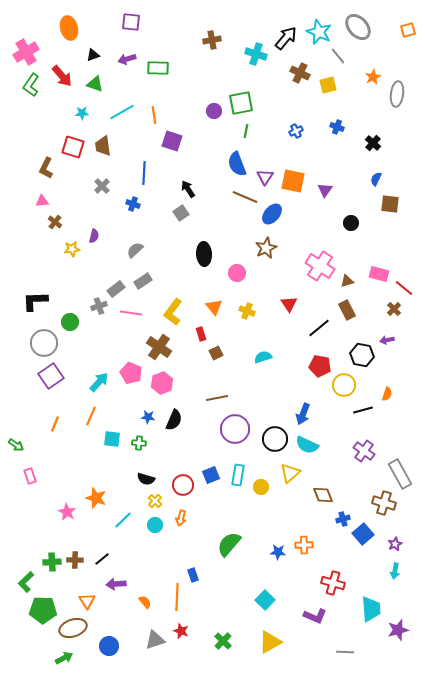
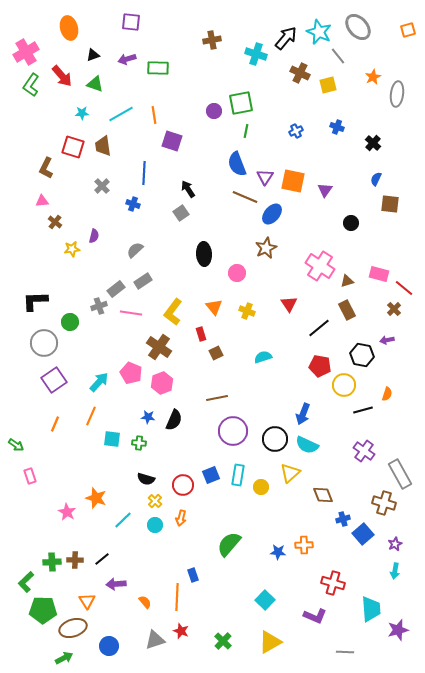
cyan line at (122, 112): moved 1 px left, 2 px down
purple square at (51, 376): moved 3 px right, 4 px down
purple circle at (235, 429): moved 2 px left, 2 px down
